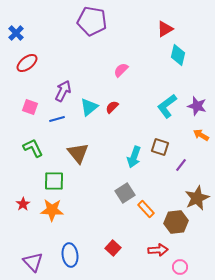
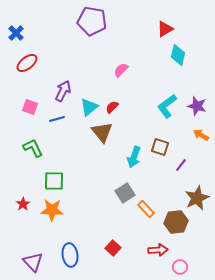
brown triangle: moved 24 px right, 21 px up
